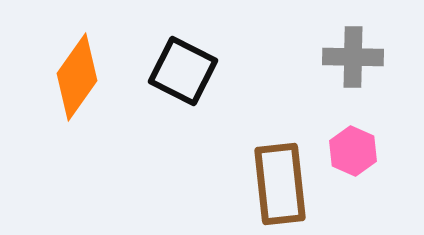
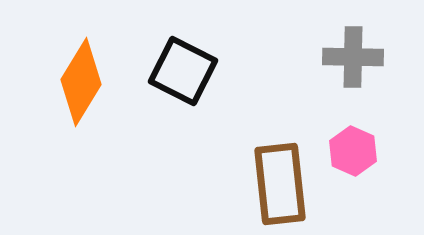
orange diamond: moved 4 px right, 5 px down; rotated 4 degrees counterclockwise
